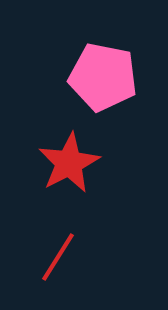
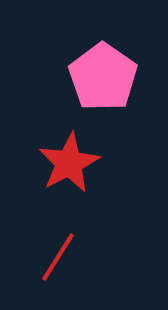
pink pentagon: rotated 24 degrees clockwise
